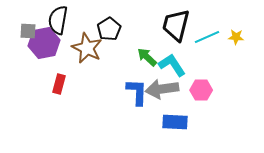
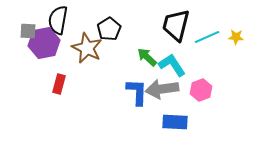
pink hexagon: rotated 20 degrees counterclockwise
